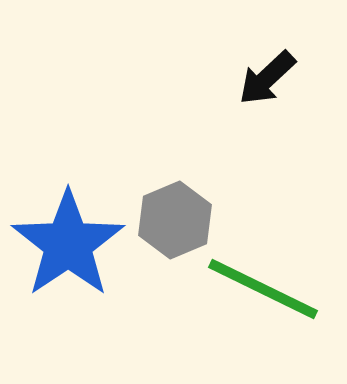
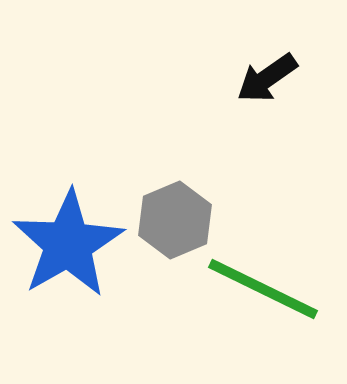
black arrow: rotated 8 degrees clockwise
blue star: rotated 4 degrees clockwise
